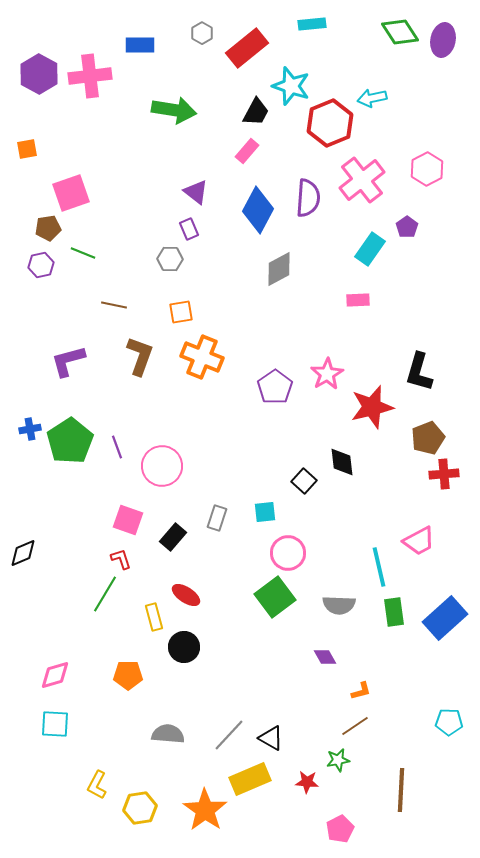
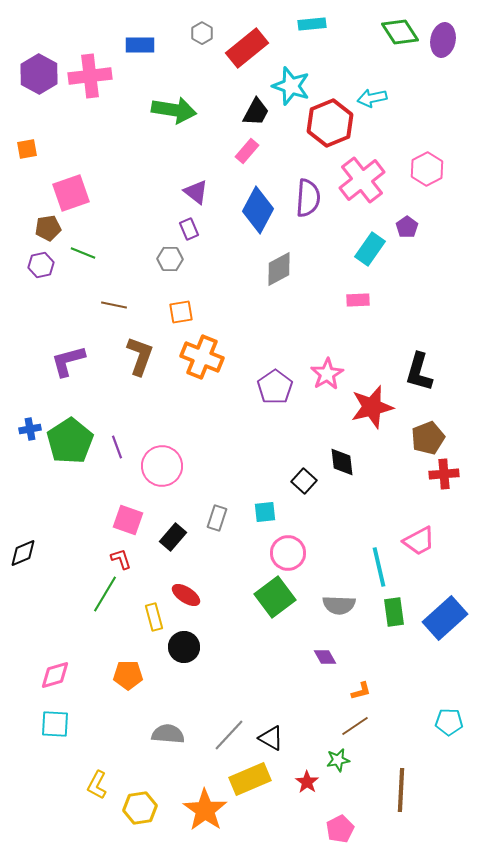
red star at (307, 782): rotated 30 degrees clockwise
